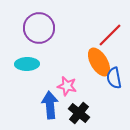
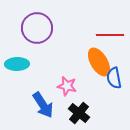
purple circle: moved 2 px left
red line: rotated 44 degrees clockwise
cyan ellipse: moved 10 px left
blue arrow: moved 7 px left; rotated 152 degrees clockwise
